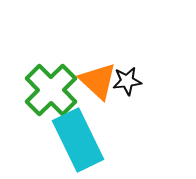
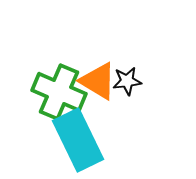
orange triangle: rotated 12 degrees counterclockwise
green cross: moved 8 px right, 2 px down; rotated 22 degrees counterclockwise
